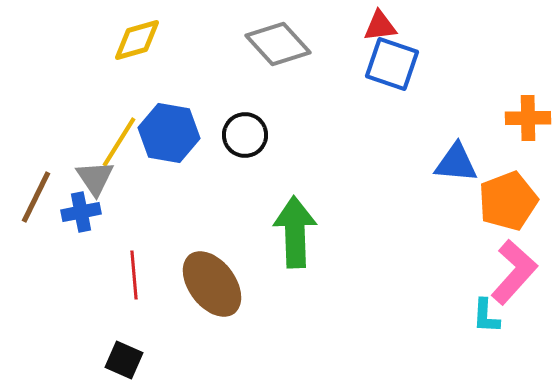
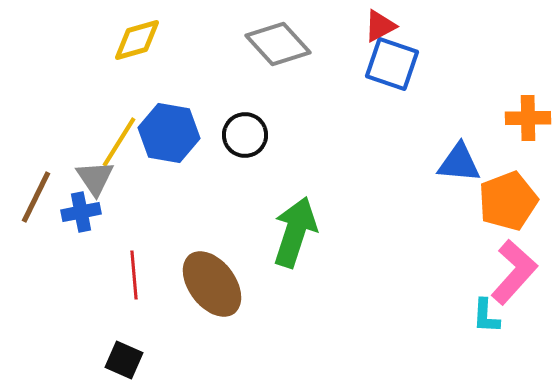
red triangle: rotated 21 degrees counterclockwise
blue triangle: moved 3 px right
green arrow: rotated 20 degrees clockwise
